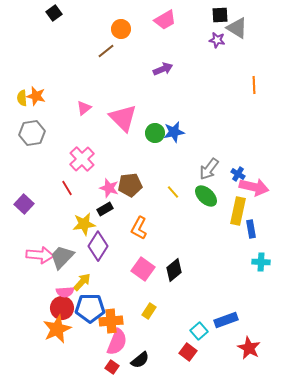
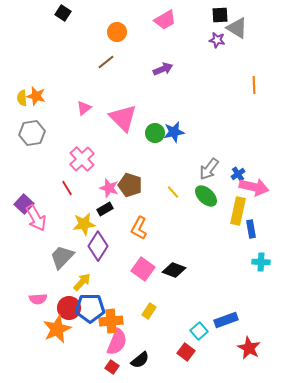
black square at (54, 13): moved 9 px right; rotated 21 degrees counterclockwise
orange circle at (121, 29): moved 4 px left, 3 px down
brown line at (106, 51): moved 11 px down
blue cross at (238, 174): rotated 24 degrees clockwise
brown pentagon at (130, 185): rotated 25 degrees clockwise
pink arrow at (40, 255): moved 4 px left, 37 px up; rotated 56 degrees clockwise
black diamond at (174, 270): rotated 60 degrees clockwise
pink semicircle at (65, 292): moved 27 px left, 7 px down
red circle at (62, 308): moved 7 px right
red square at (188, 352): moved 2 px left
